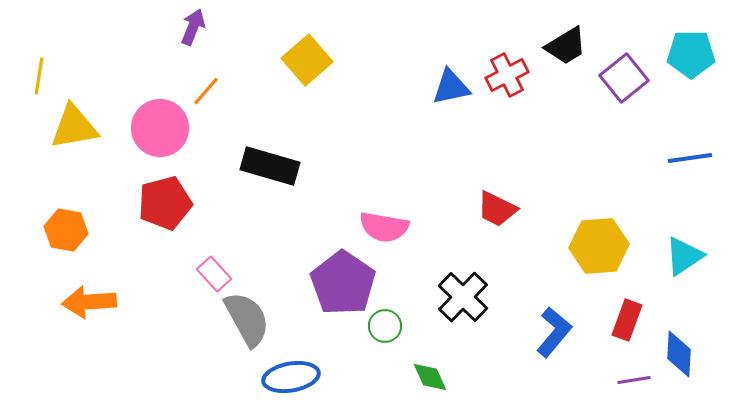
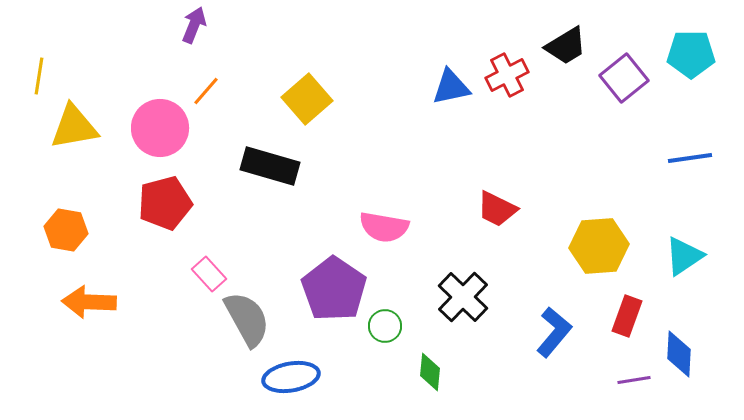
purple arrow: moved 1 px right, 2 px up
yellow square: moved 39 px down
pink rectangle: moved 5 px left
purple pentagon: moved 9 px left, 6 px down
orange arrow: rotated 6 degrees clockwise
red rectangle: moved 4 px up
green diamond: moved 5 px up; rotated 30 degrees clockwise
